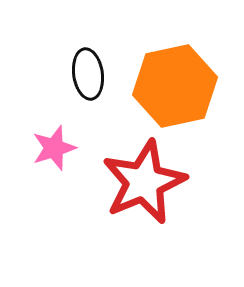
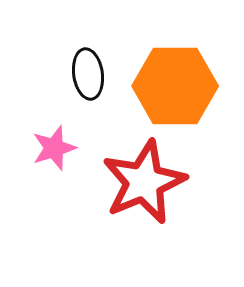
orange hexagon: rotated 12 degrees clockwise
